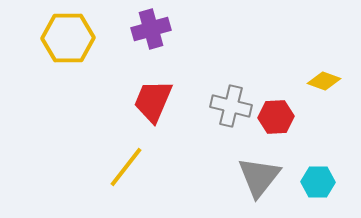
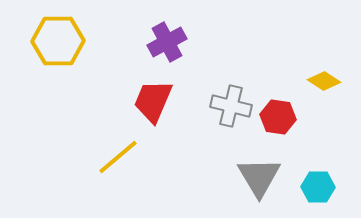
purple cross: moved 16 px right, 13 px down; rotated 12 degrees counterclockwise
yellow hexagon: moved 10 px left, 3 px down
yellow diamond: rotated 12 degrees clockwise
red hexagon: moved 2 px right; rotated 12 degrees clockwise
yellow line: moved 8 px left, 10 px up; rotated 12 degrees clockwise
gray triangle: rotated 9 degrees counterclockwise
cyan hexagon: moved 5 px down
